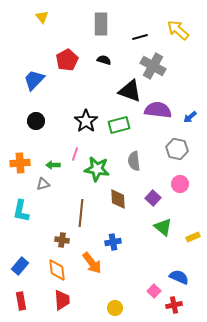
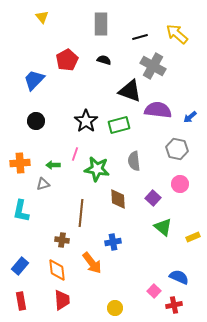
yellow arrow: moved 1 px left, 4 px down
